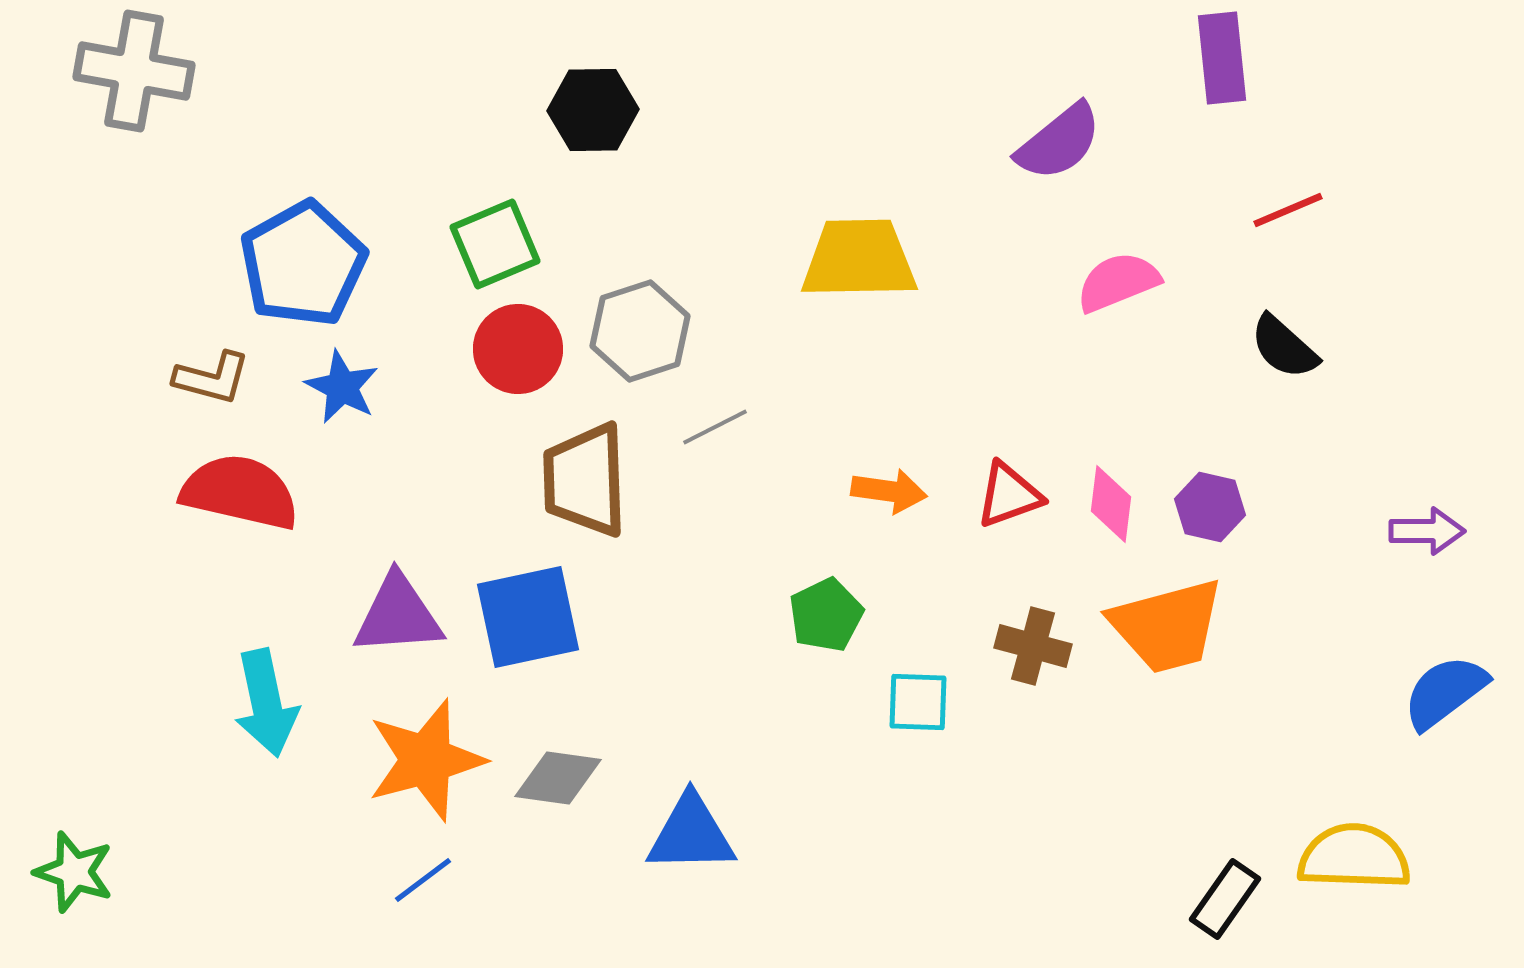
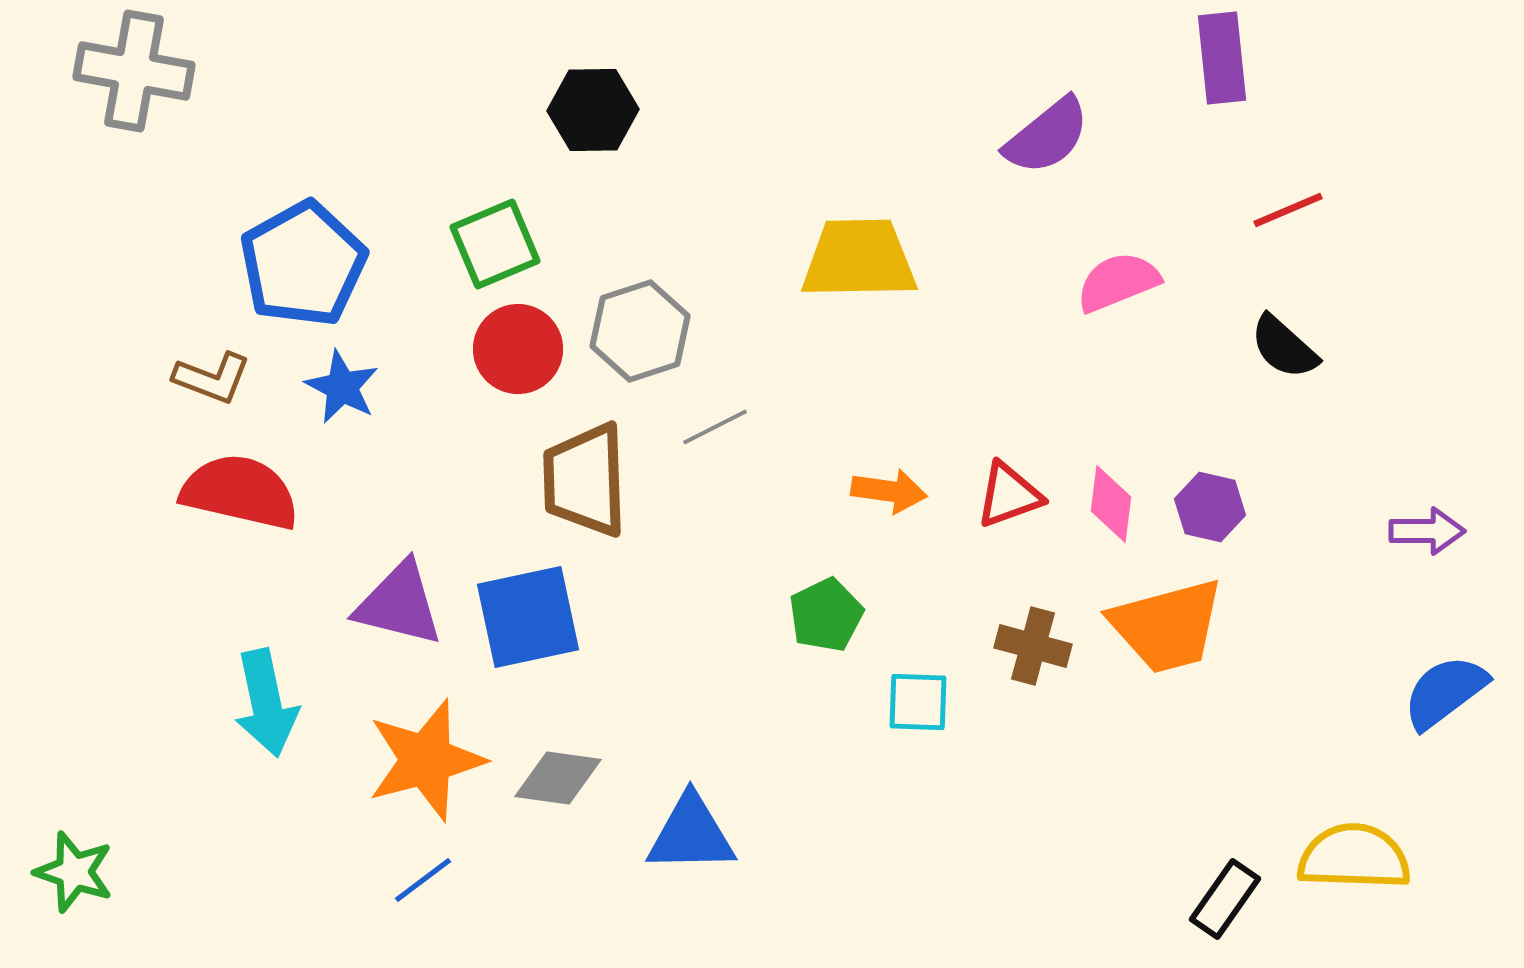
purple semicircle: moved 12 px left, 6 px up
brown L-shape: rotated 6 degrees clockwise
purple triangle: moved 1 px right, 11 px up; rotated 18 degrees clockwise
